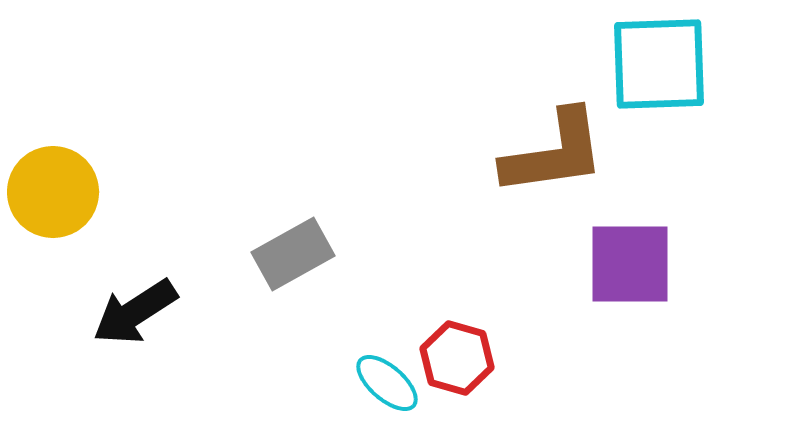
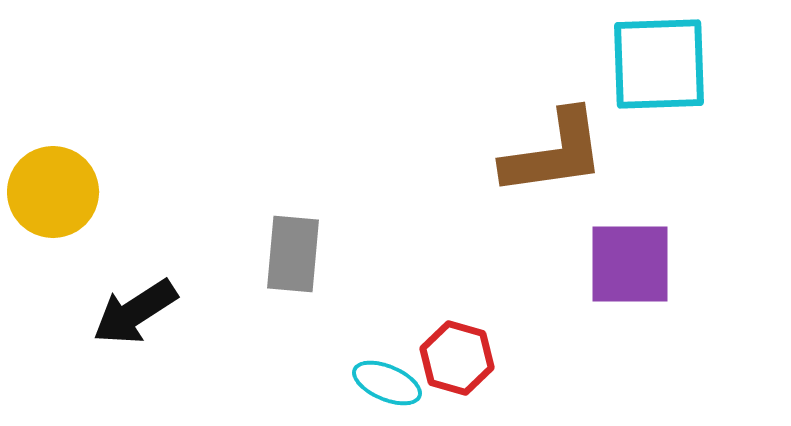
gray rectangle: rotated 56 degrees counterclockwise
cyan ellipse: rotated 18 degrees counterclockwise
